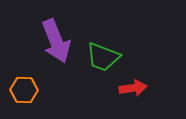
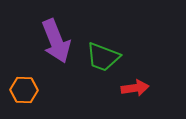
red arrow: moved 2 px right
